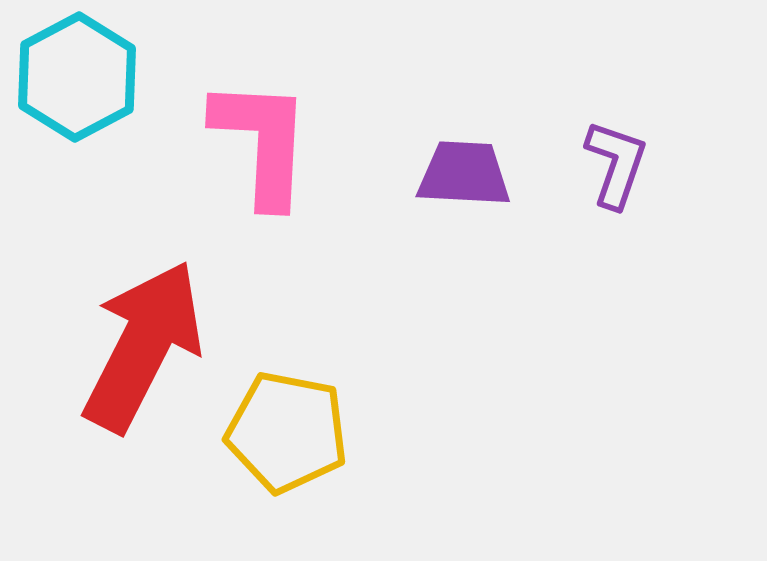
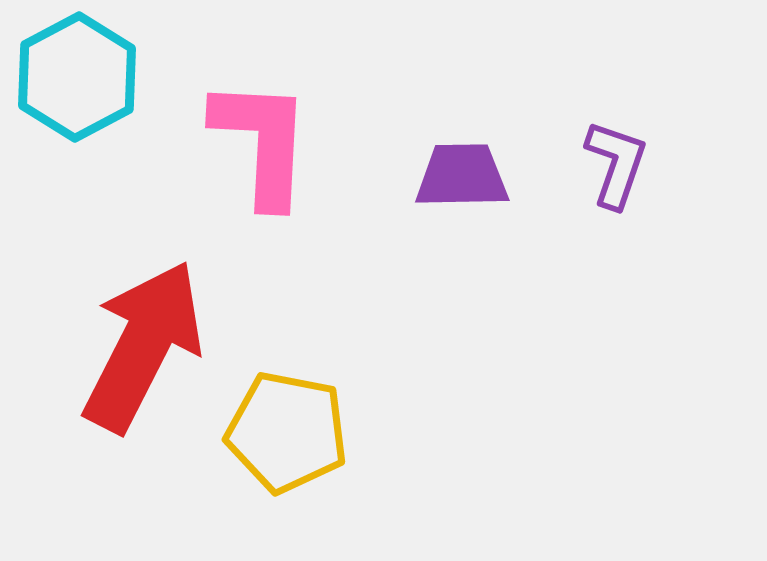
purple trapezoid: moved 2 px left, 2 px down; rotated 4 degrees counterclockwise
